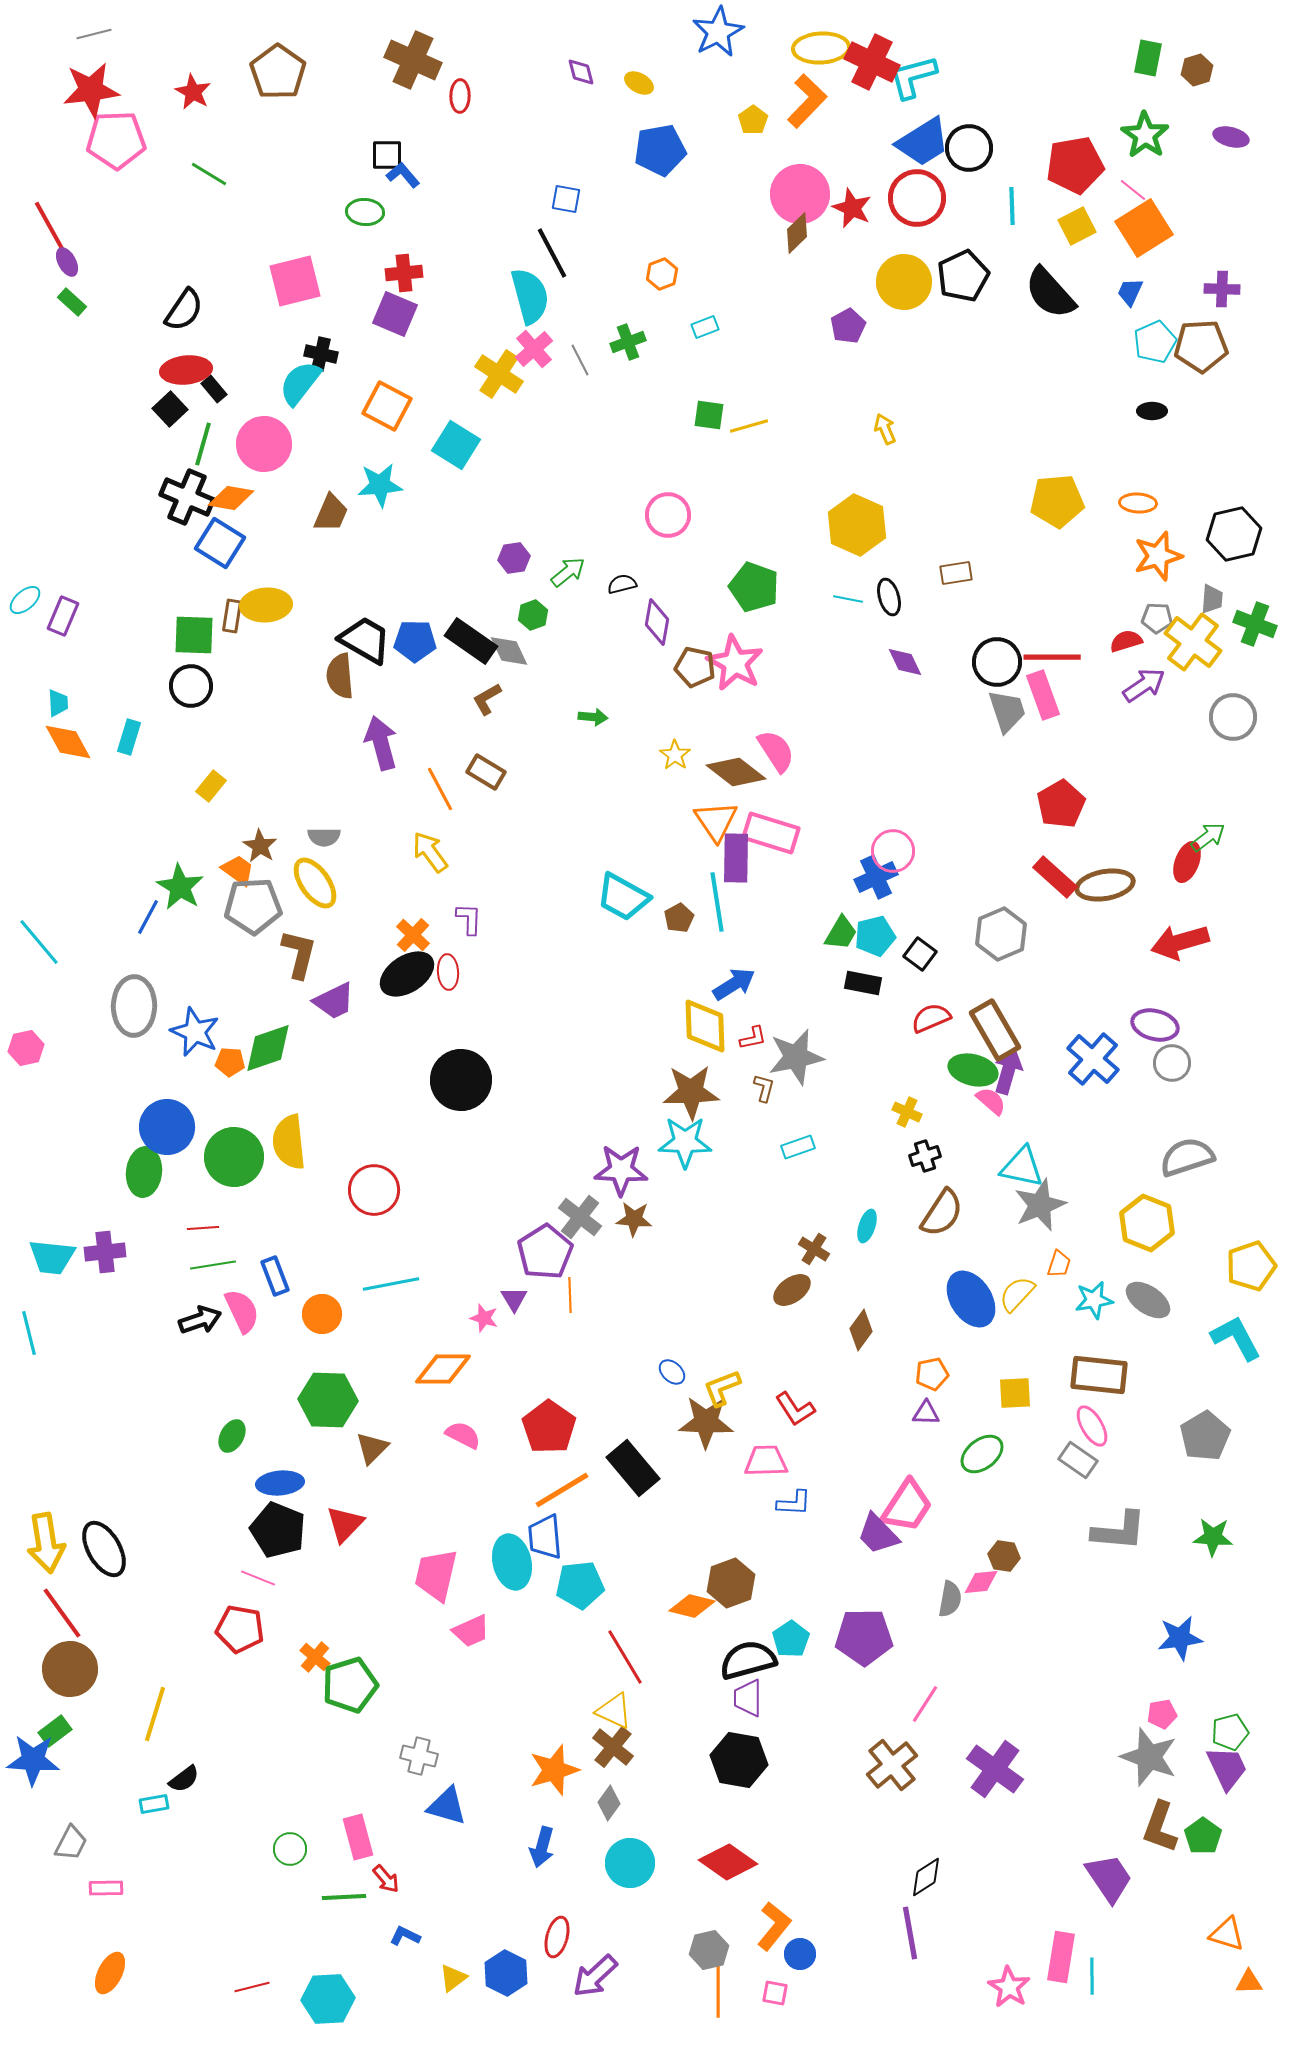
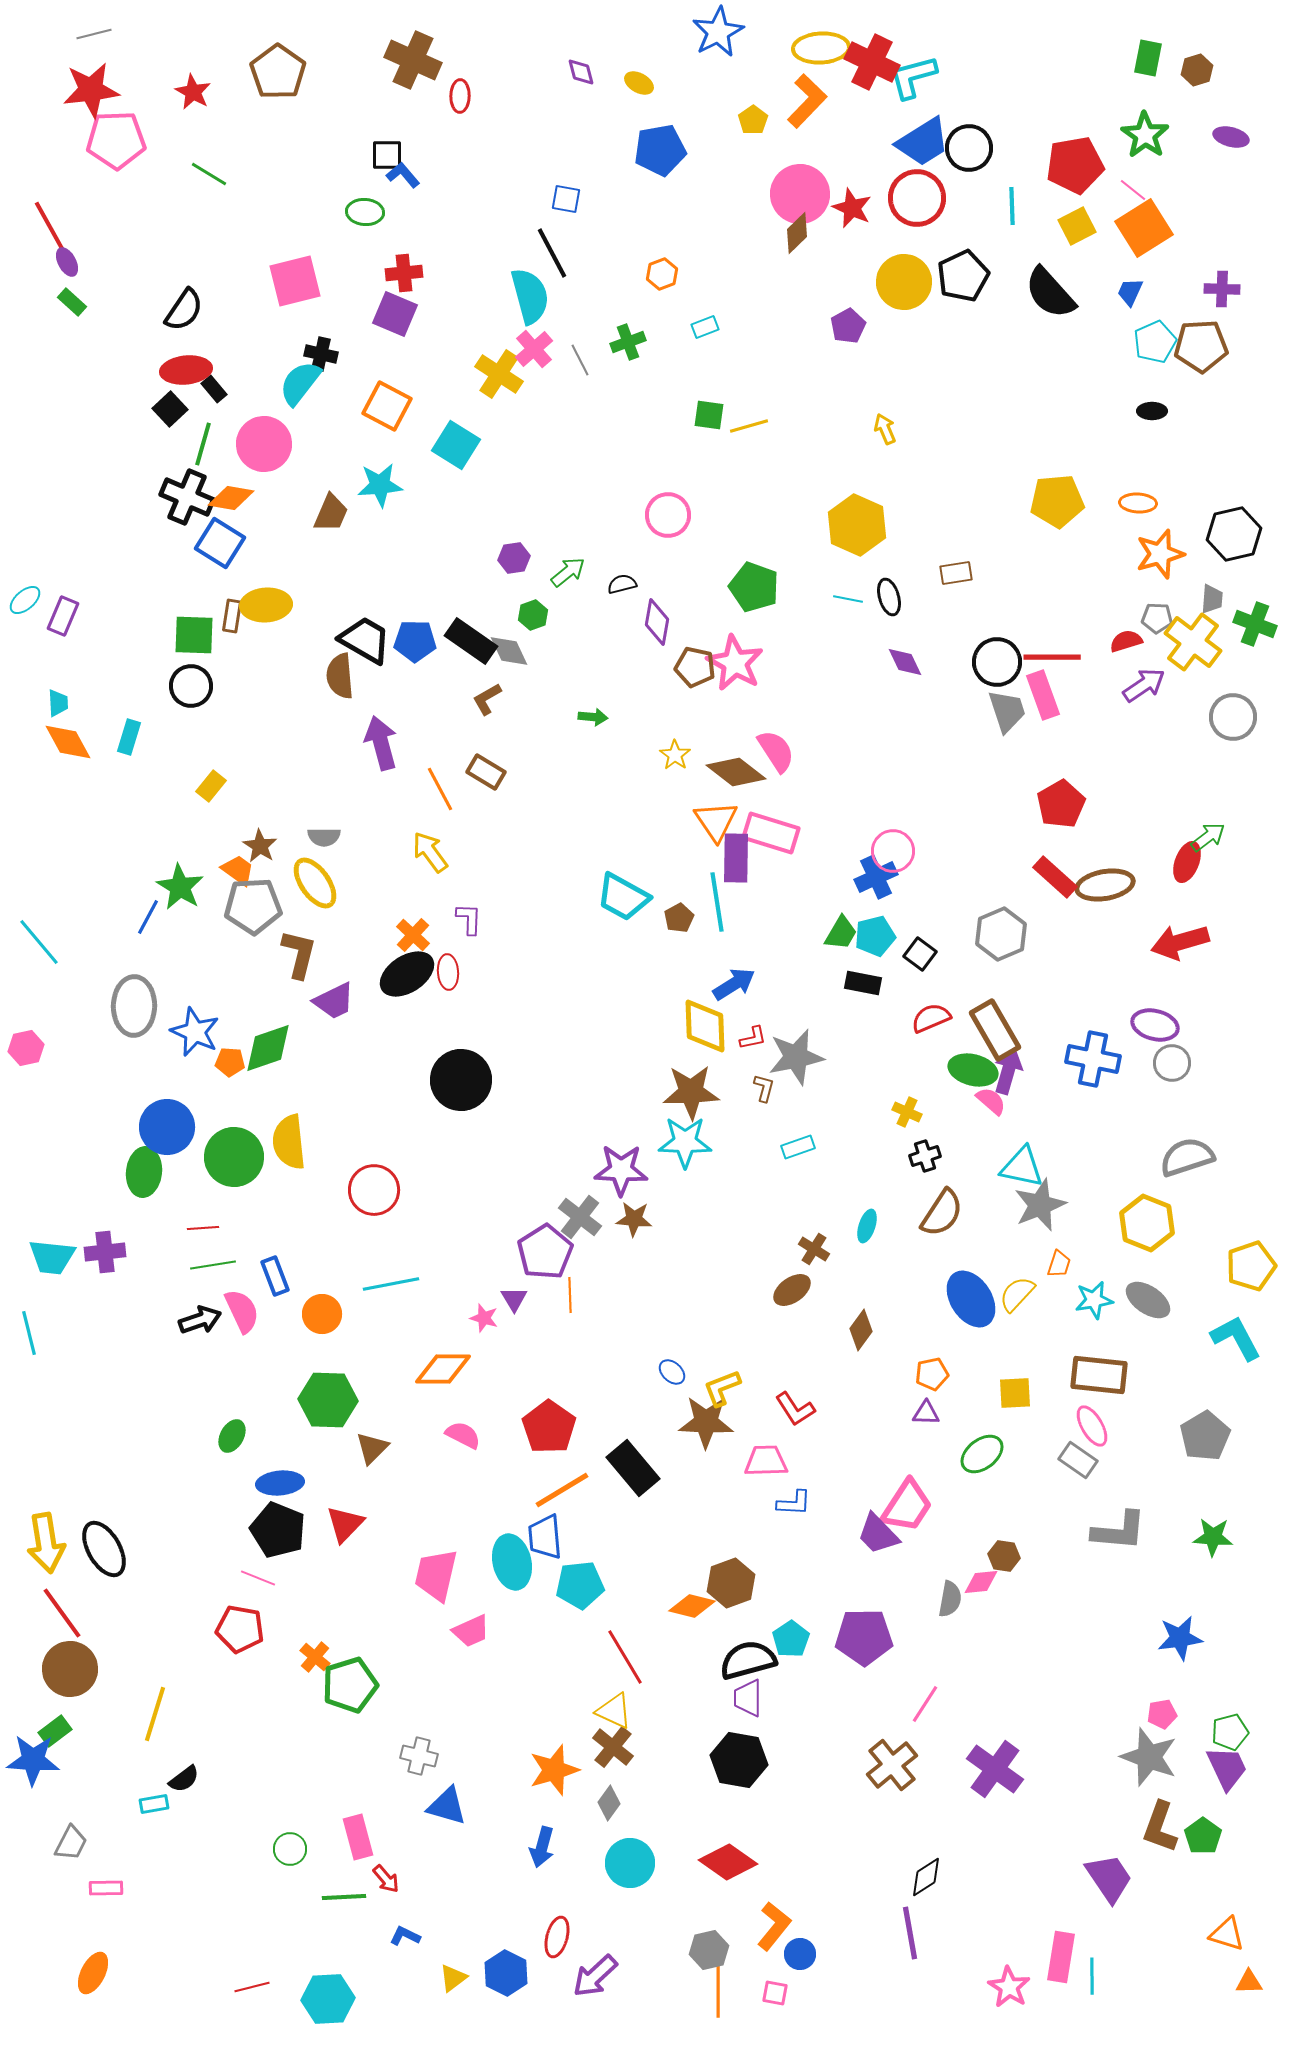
orange star at (1158, 556): moved 2 px right, 2 px up
blue cross at (1093, 1059): rotated 30 degrees counterclockwise
orange ellipse at (110, 1973): moved 17 px left
